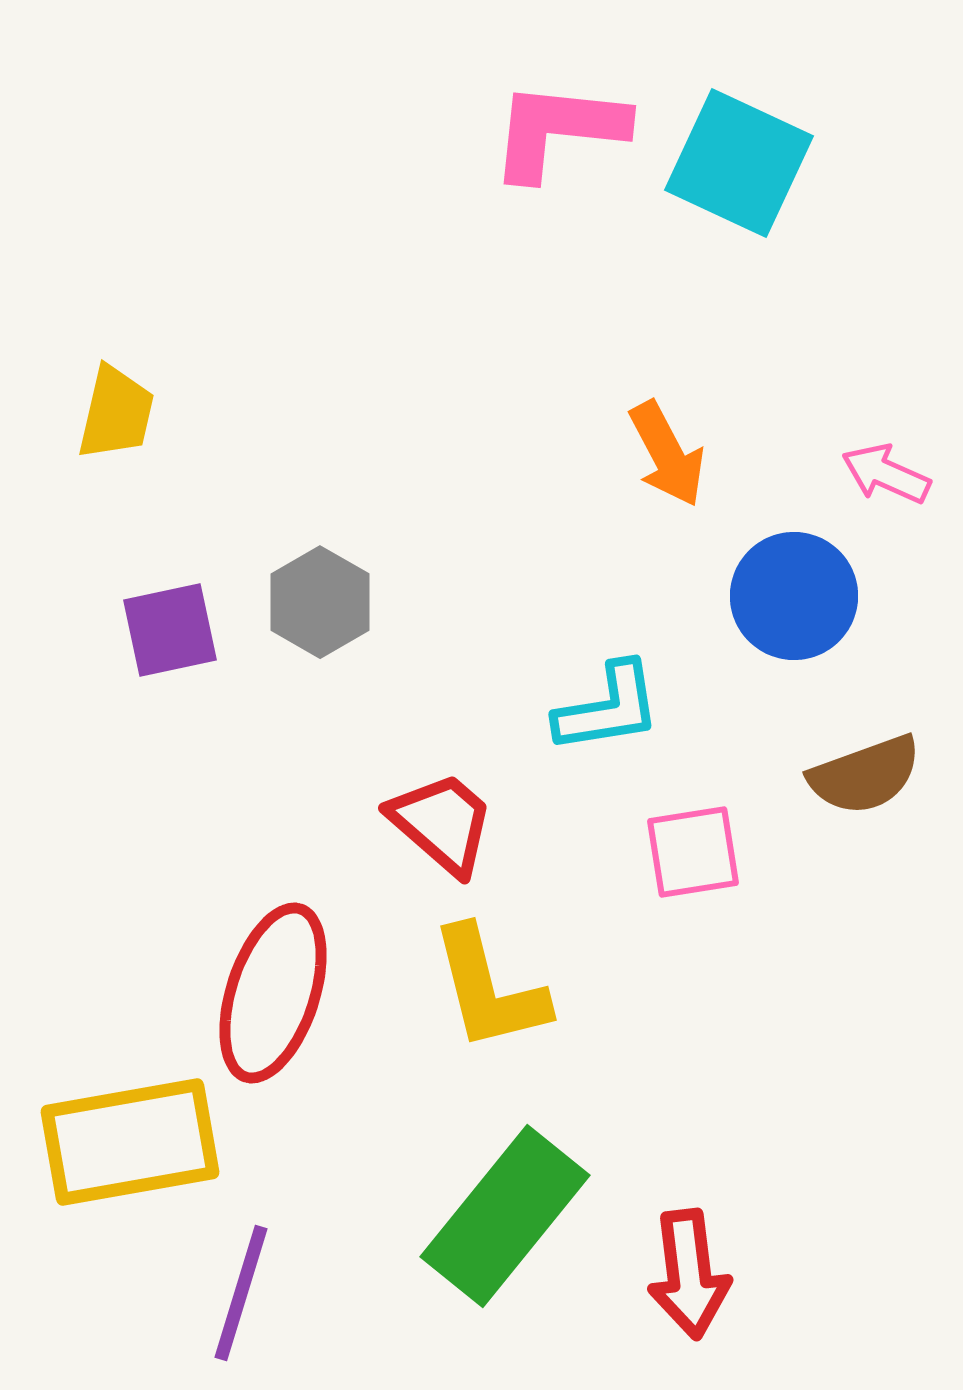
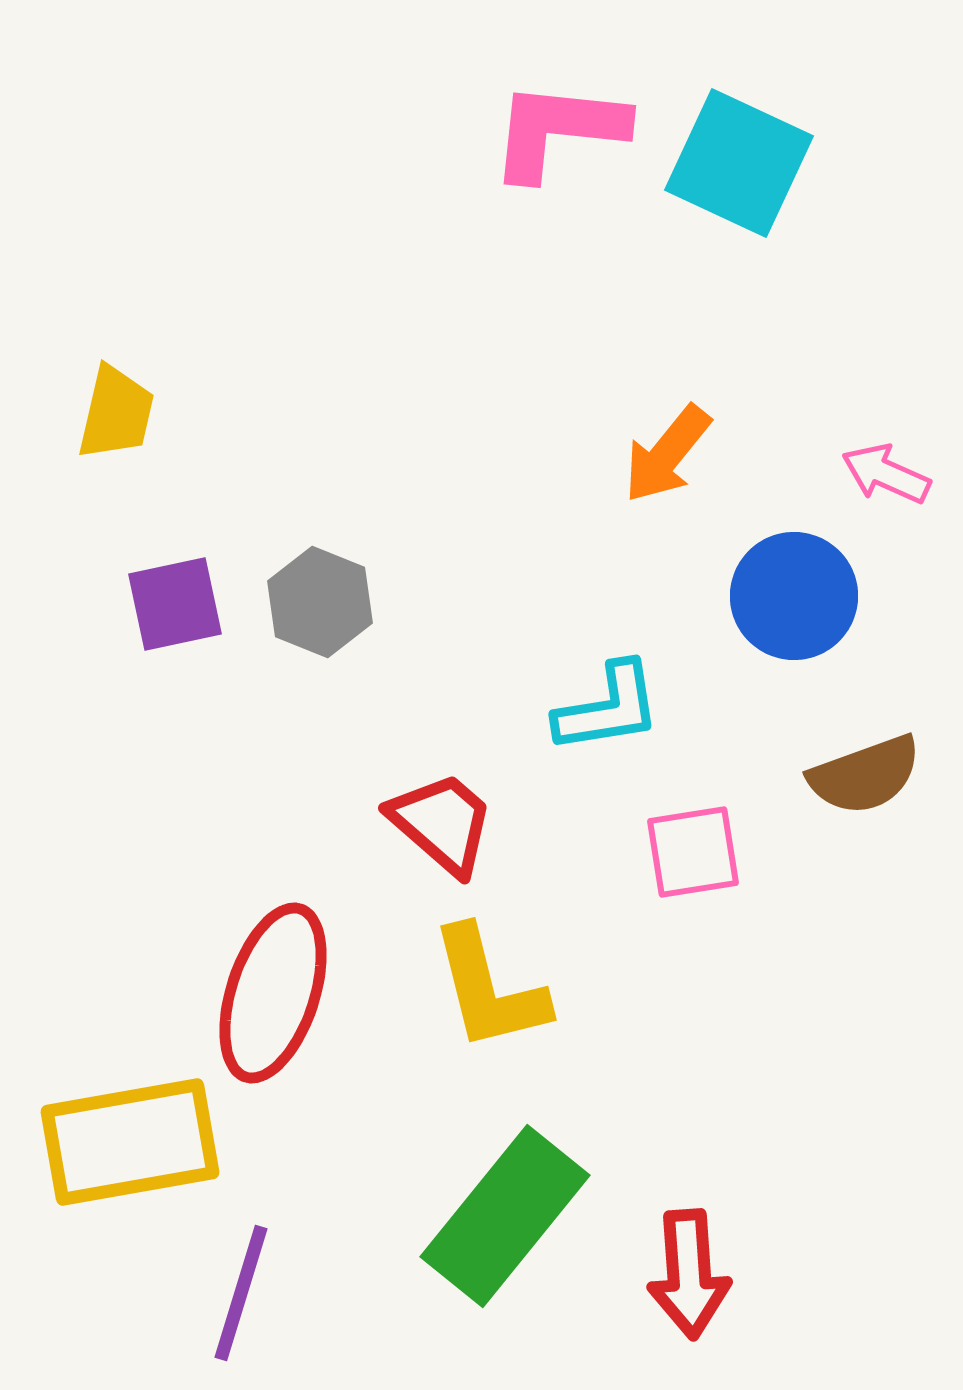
orange arrow: rotated 67 degrees clockwise
gray hexagon: rotated 8 degrees counterclockwise
purple square: moved 5 px right, 26 px up
red arrow: rotated 3 degrees clockwise
